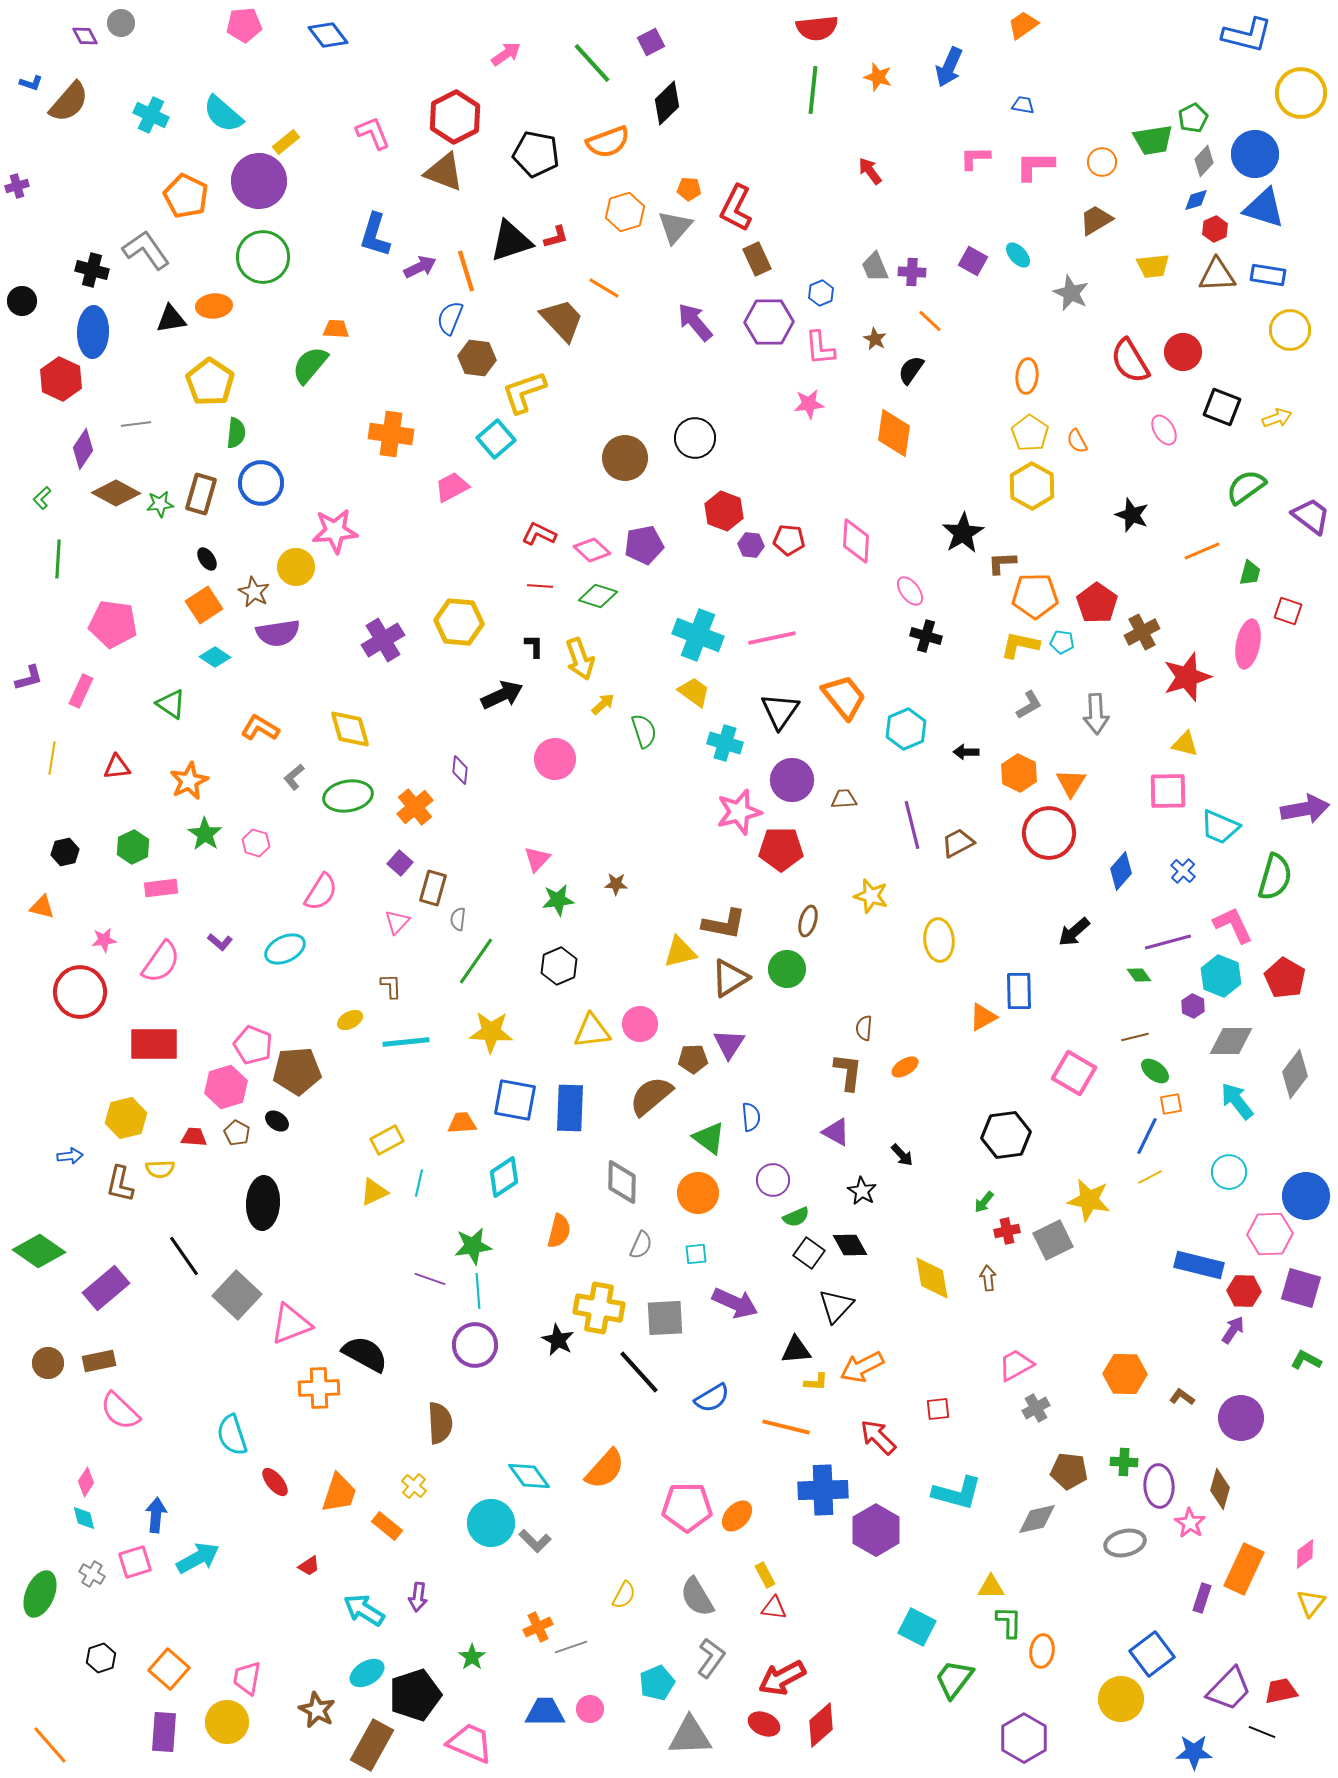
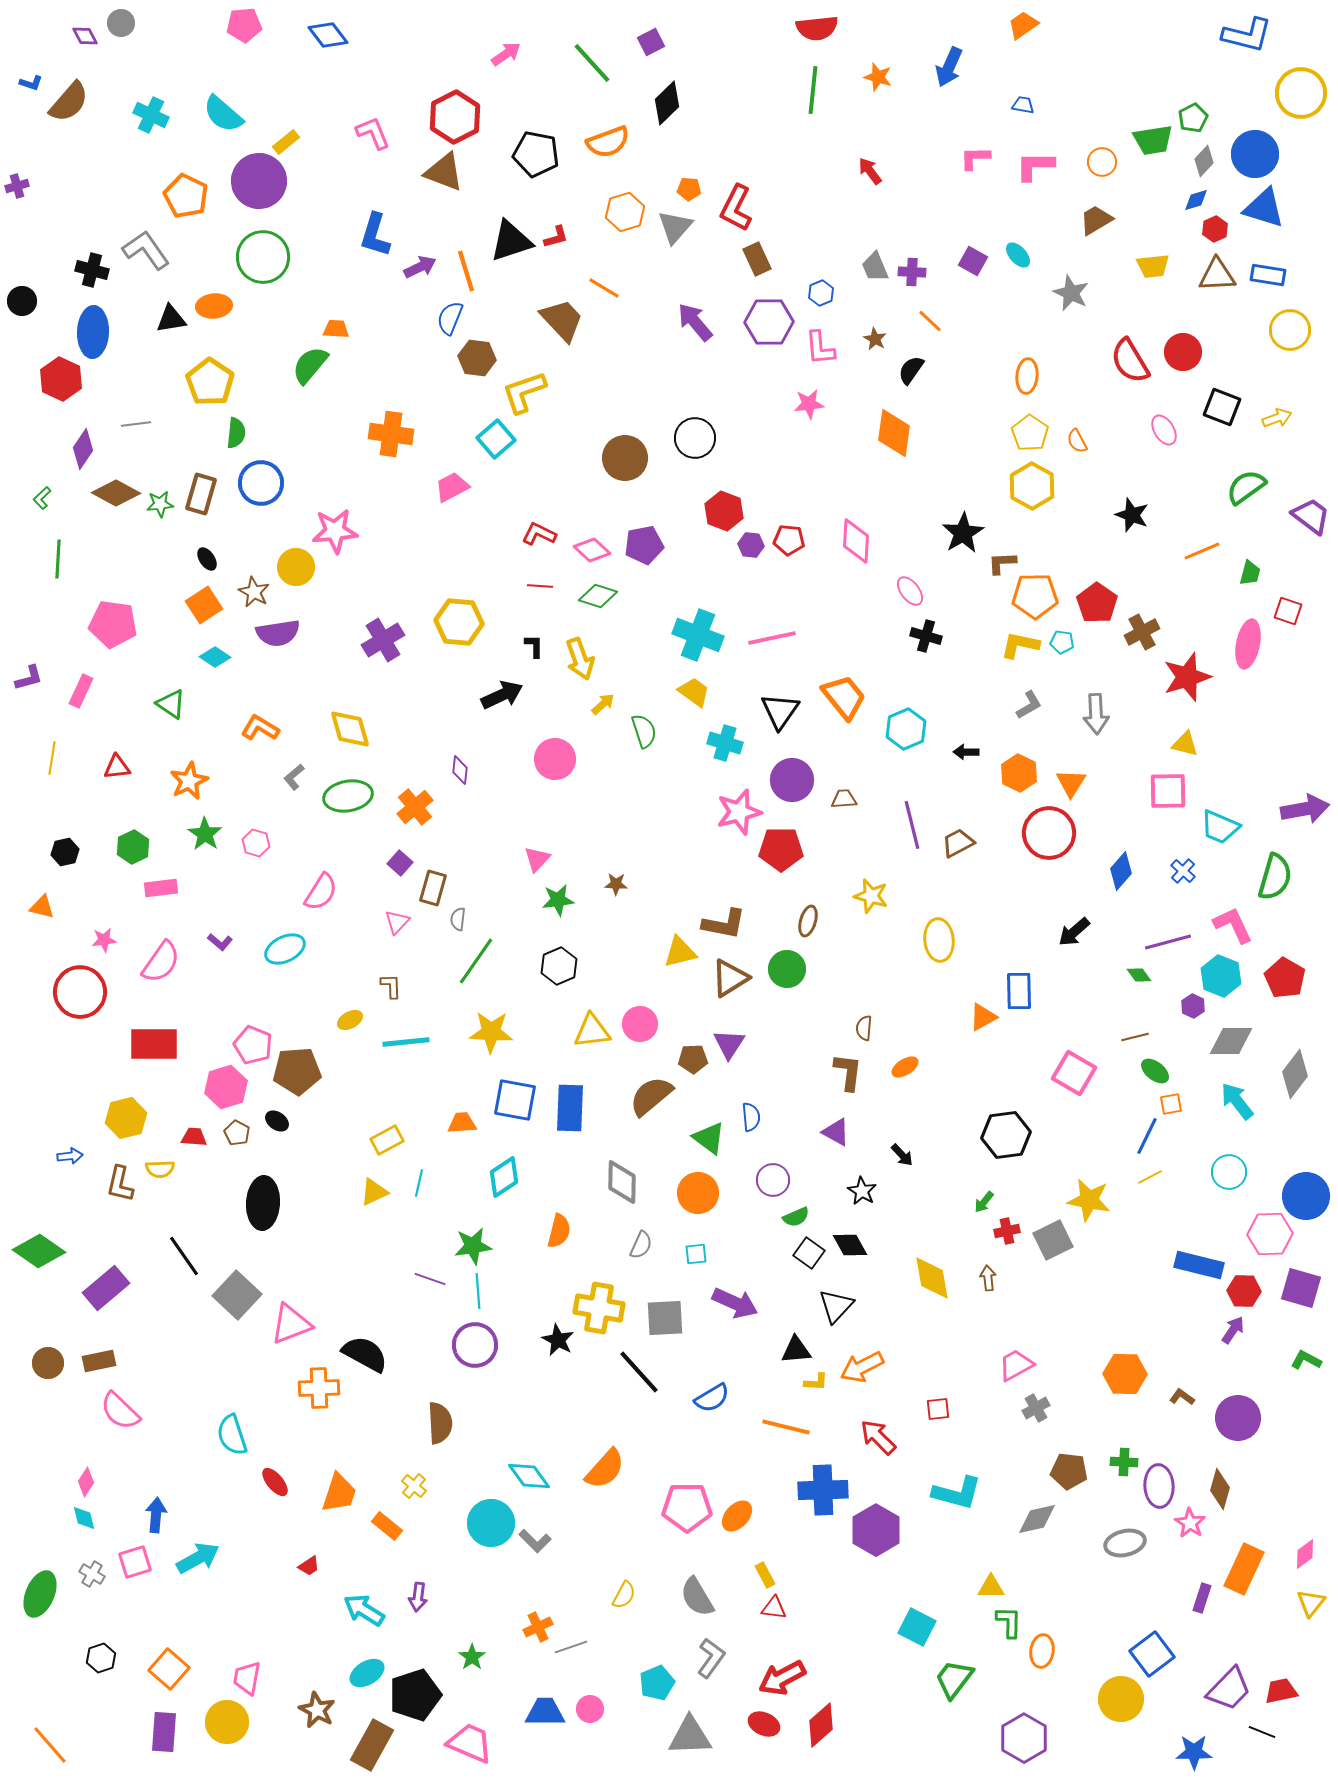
purple circle at (1241, 1418): moved 3 px left
